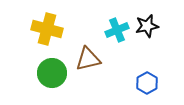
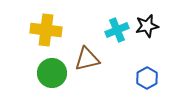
yellow cross: moved 1 px left, 1 px down; rotated 8 degrees counterclockwise
brown triangle: moved 1 px left
blue hexagon: moved 5 px up
